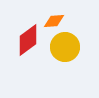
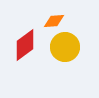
red diamond: moved 3 px left, 5 px down
